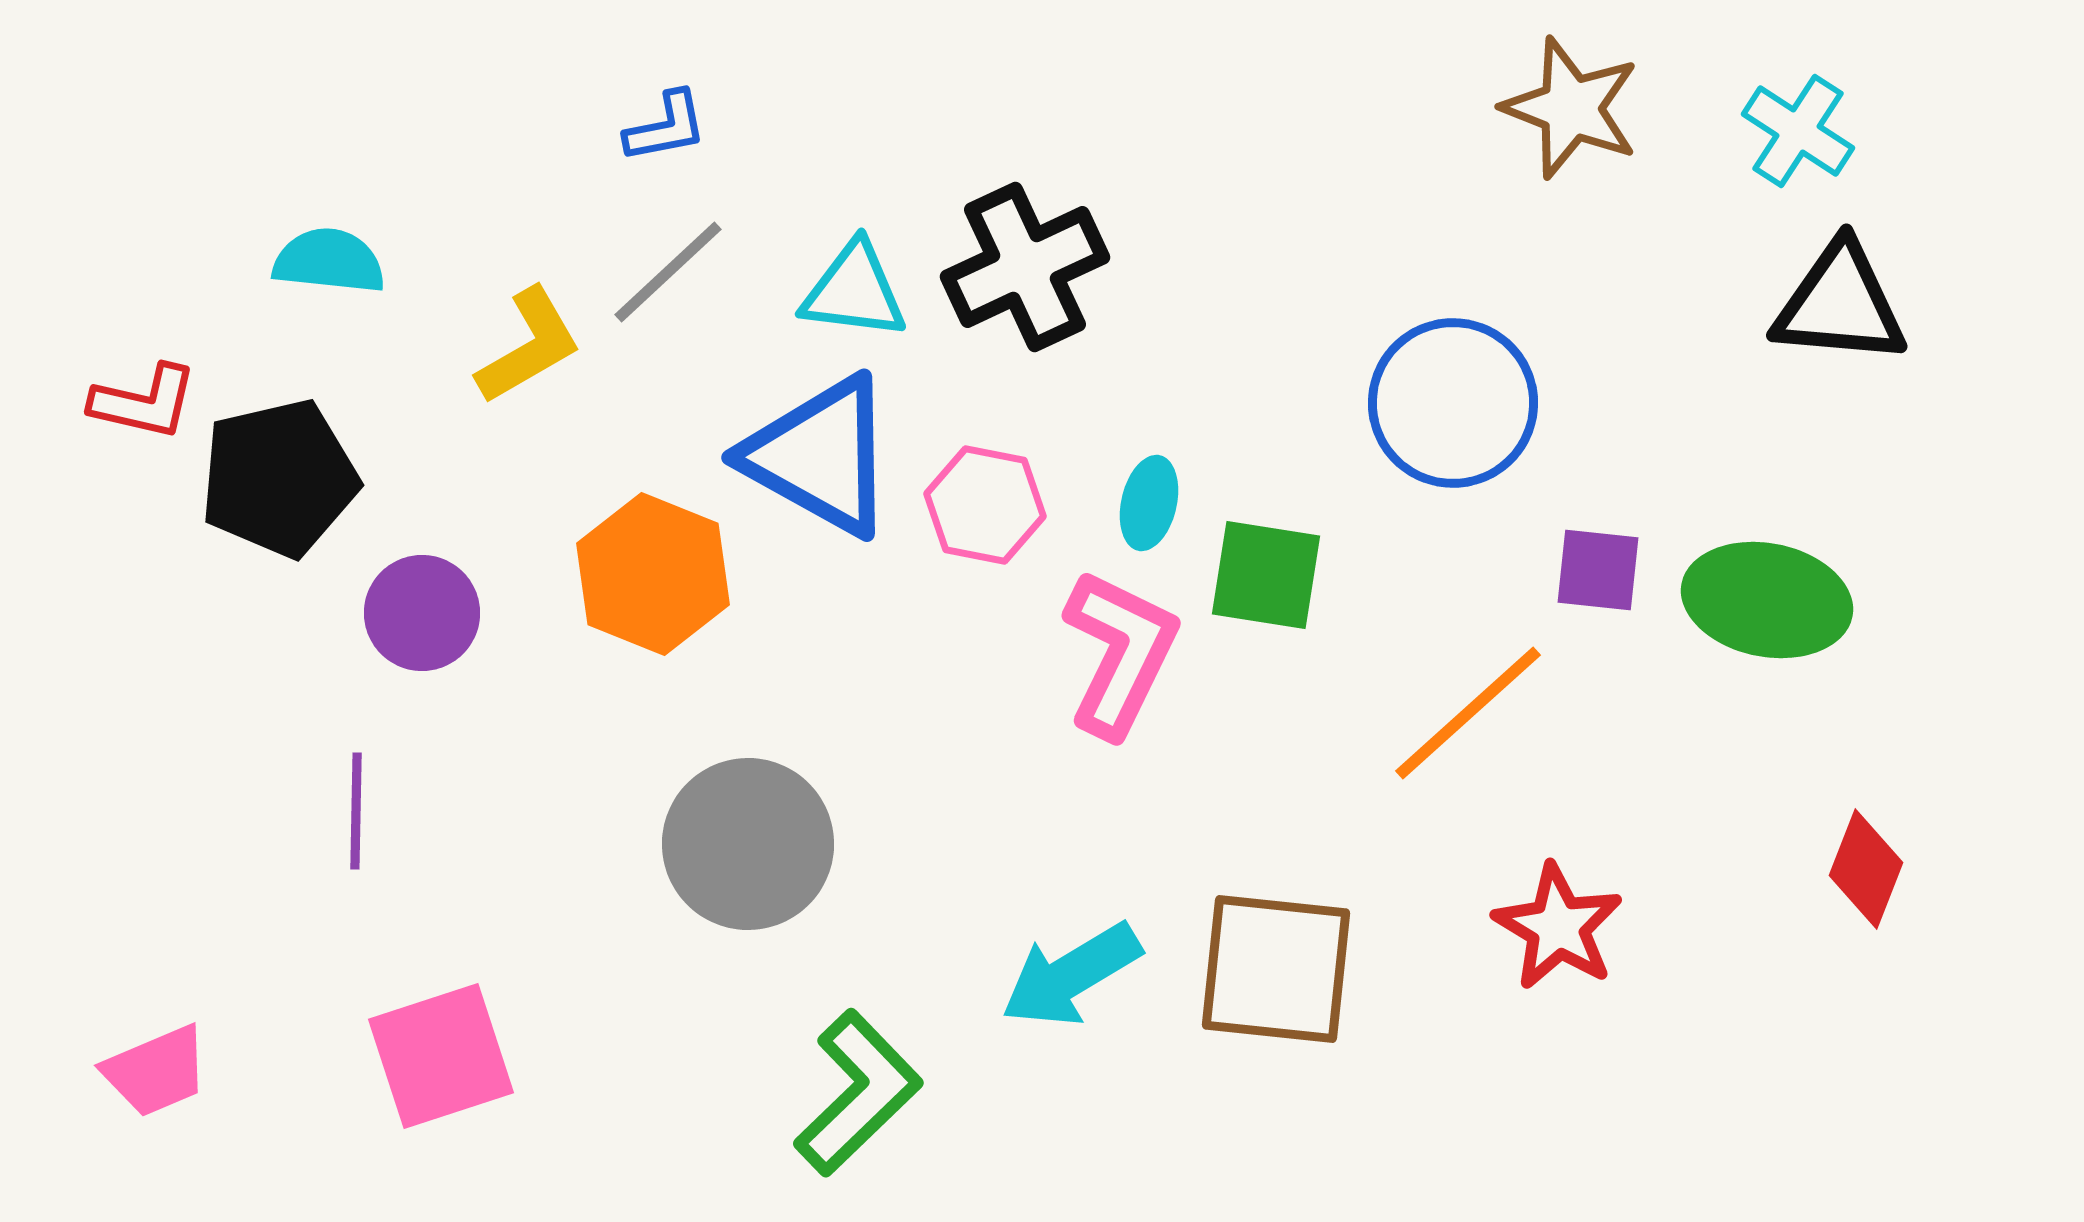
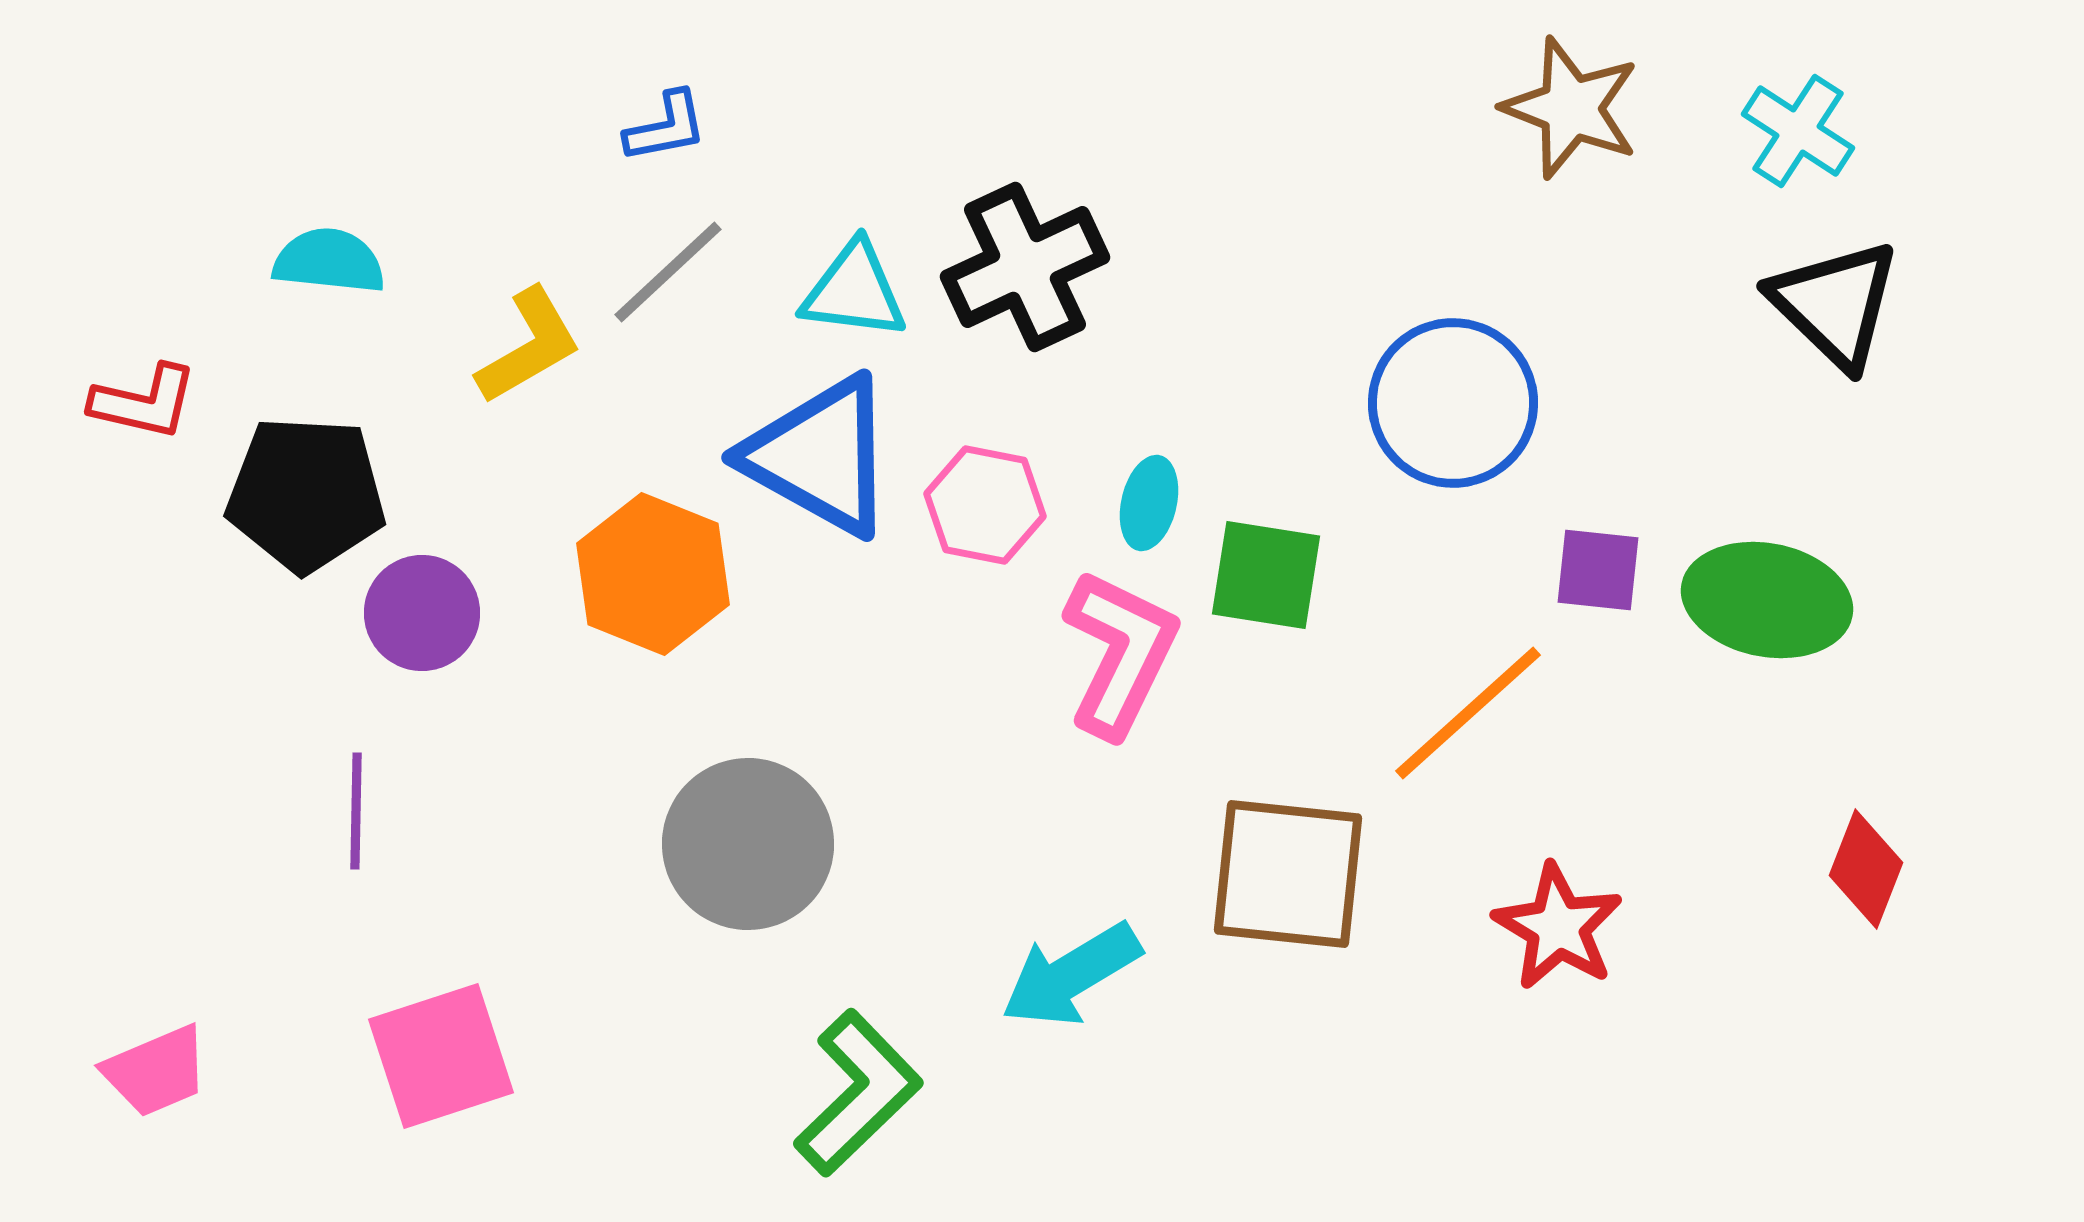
black triangle: moved 5 px left; rotated 39 degrees clockwise
black pentagon: moved 27 px right, 16 px down; rotated 16 degrees clockwise
brown square: moved 12 px right, 95 px up
